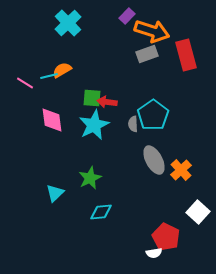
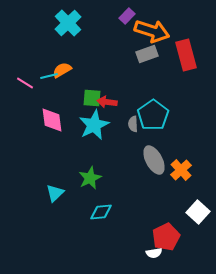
red pentagon: rotated 20 degrees clockwise
